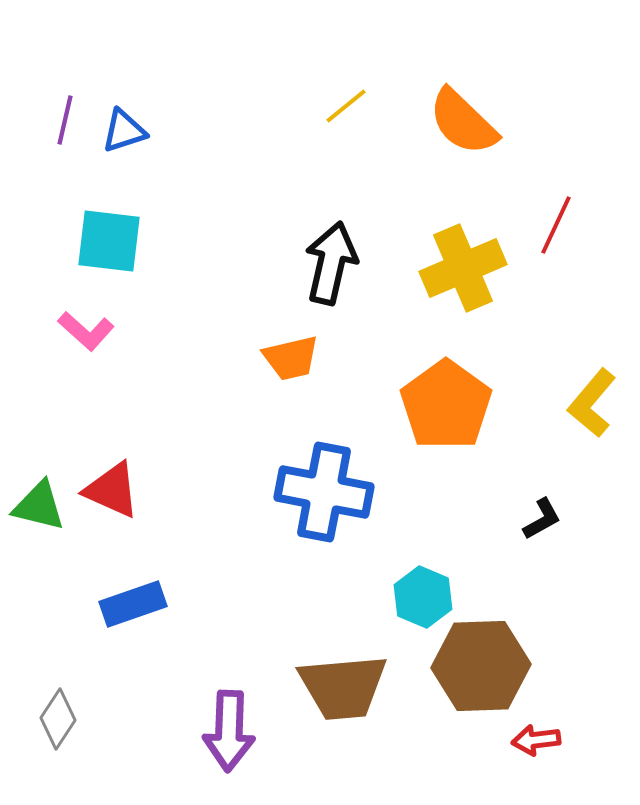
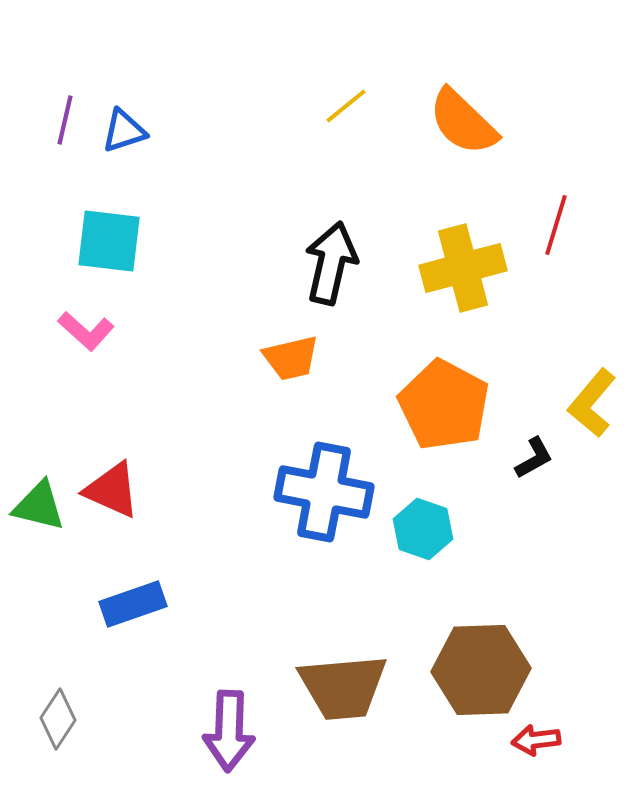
red line: rotated 8 degrees counterclockwise
yellow cross: rotated 8 degrees clockwise
orange pentagon: moved 2 px left; rotated 8 degrees counterclockwise
black L-shape: moved 8 px left, 61 px up
cyan hexagon: moved 68 px up; rotated 4 degrees counterclockwise
brown hexagon: moved 4 px down
